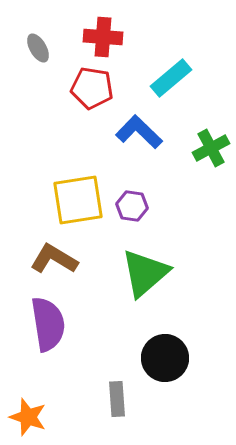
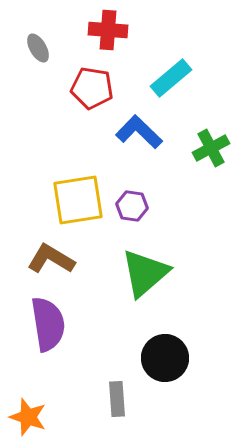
red cross: moved 5 px right, 7 px up
brown L-shape: moved 3 px left
